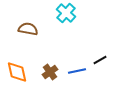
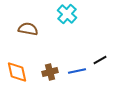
cyan cross: moved 1 px right, 1 px down
brown cross: rotated 21 degrees clockwise
